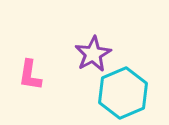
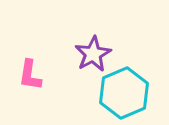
cyan hexagon: moved 1 px right
